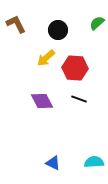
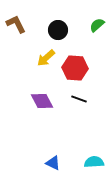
green semicircle: moved 2 px down
